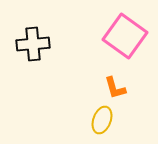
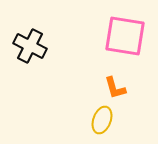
pink square: rotated 27 degrees counterclockwise
black cross: moved 3 px left, 2 px down; rotated 32 degrees clockwise
